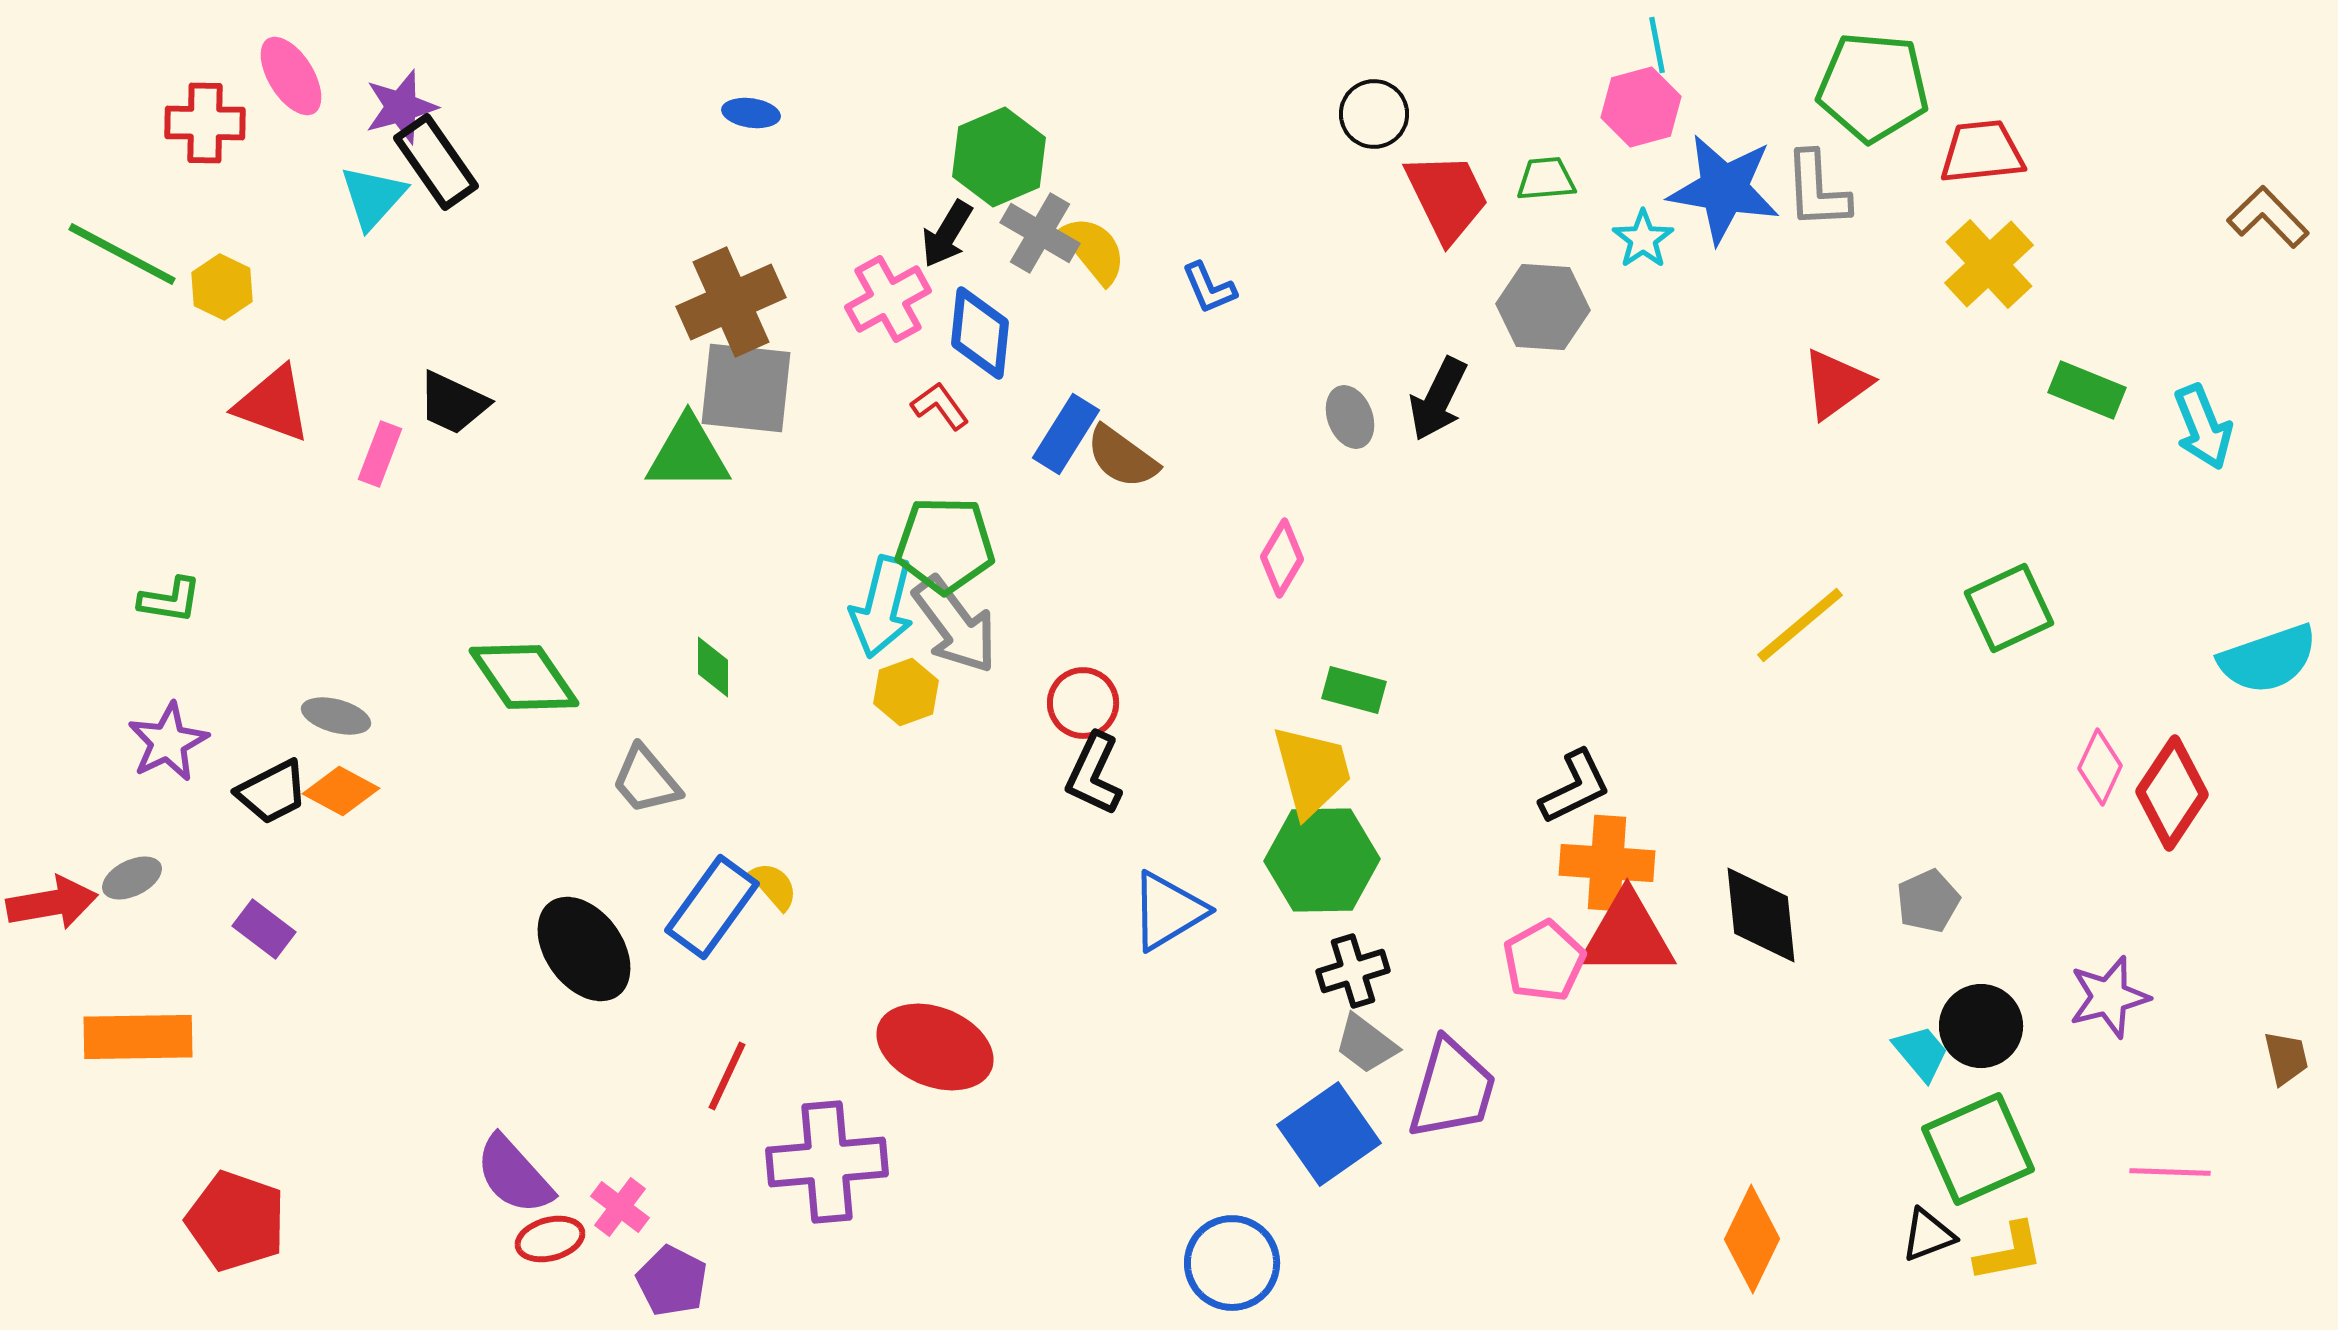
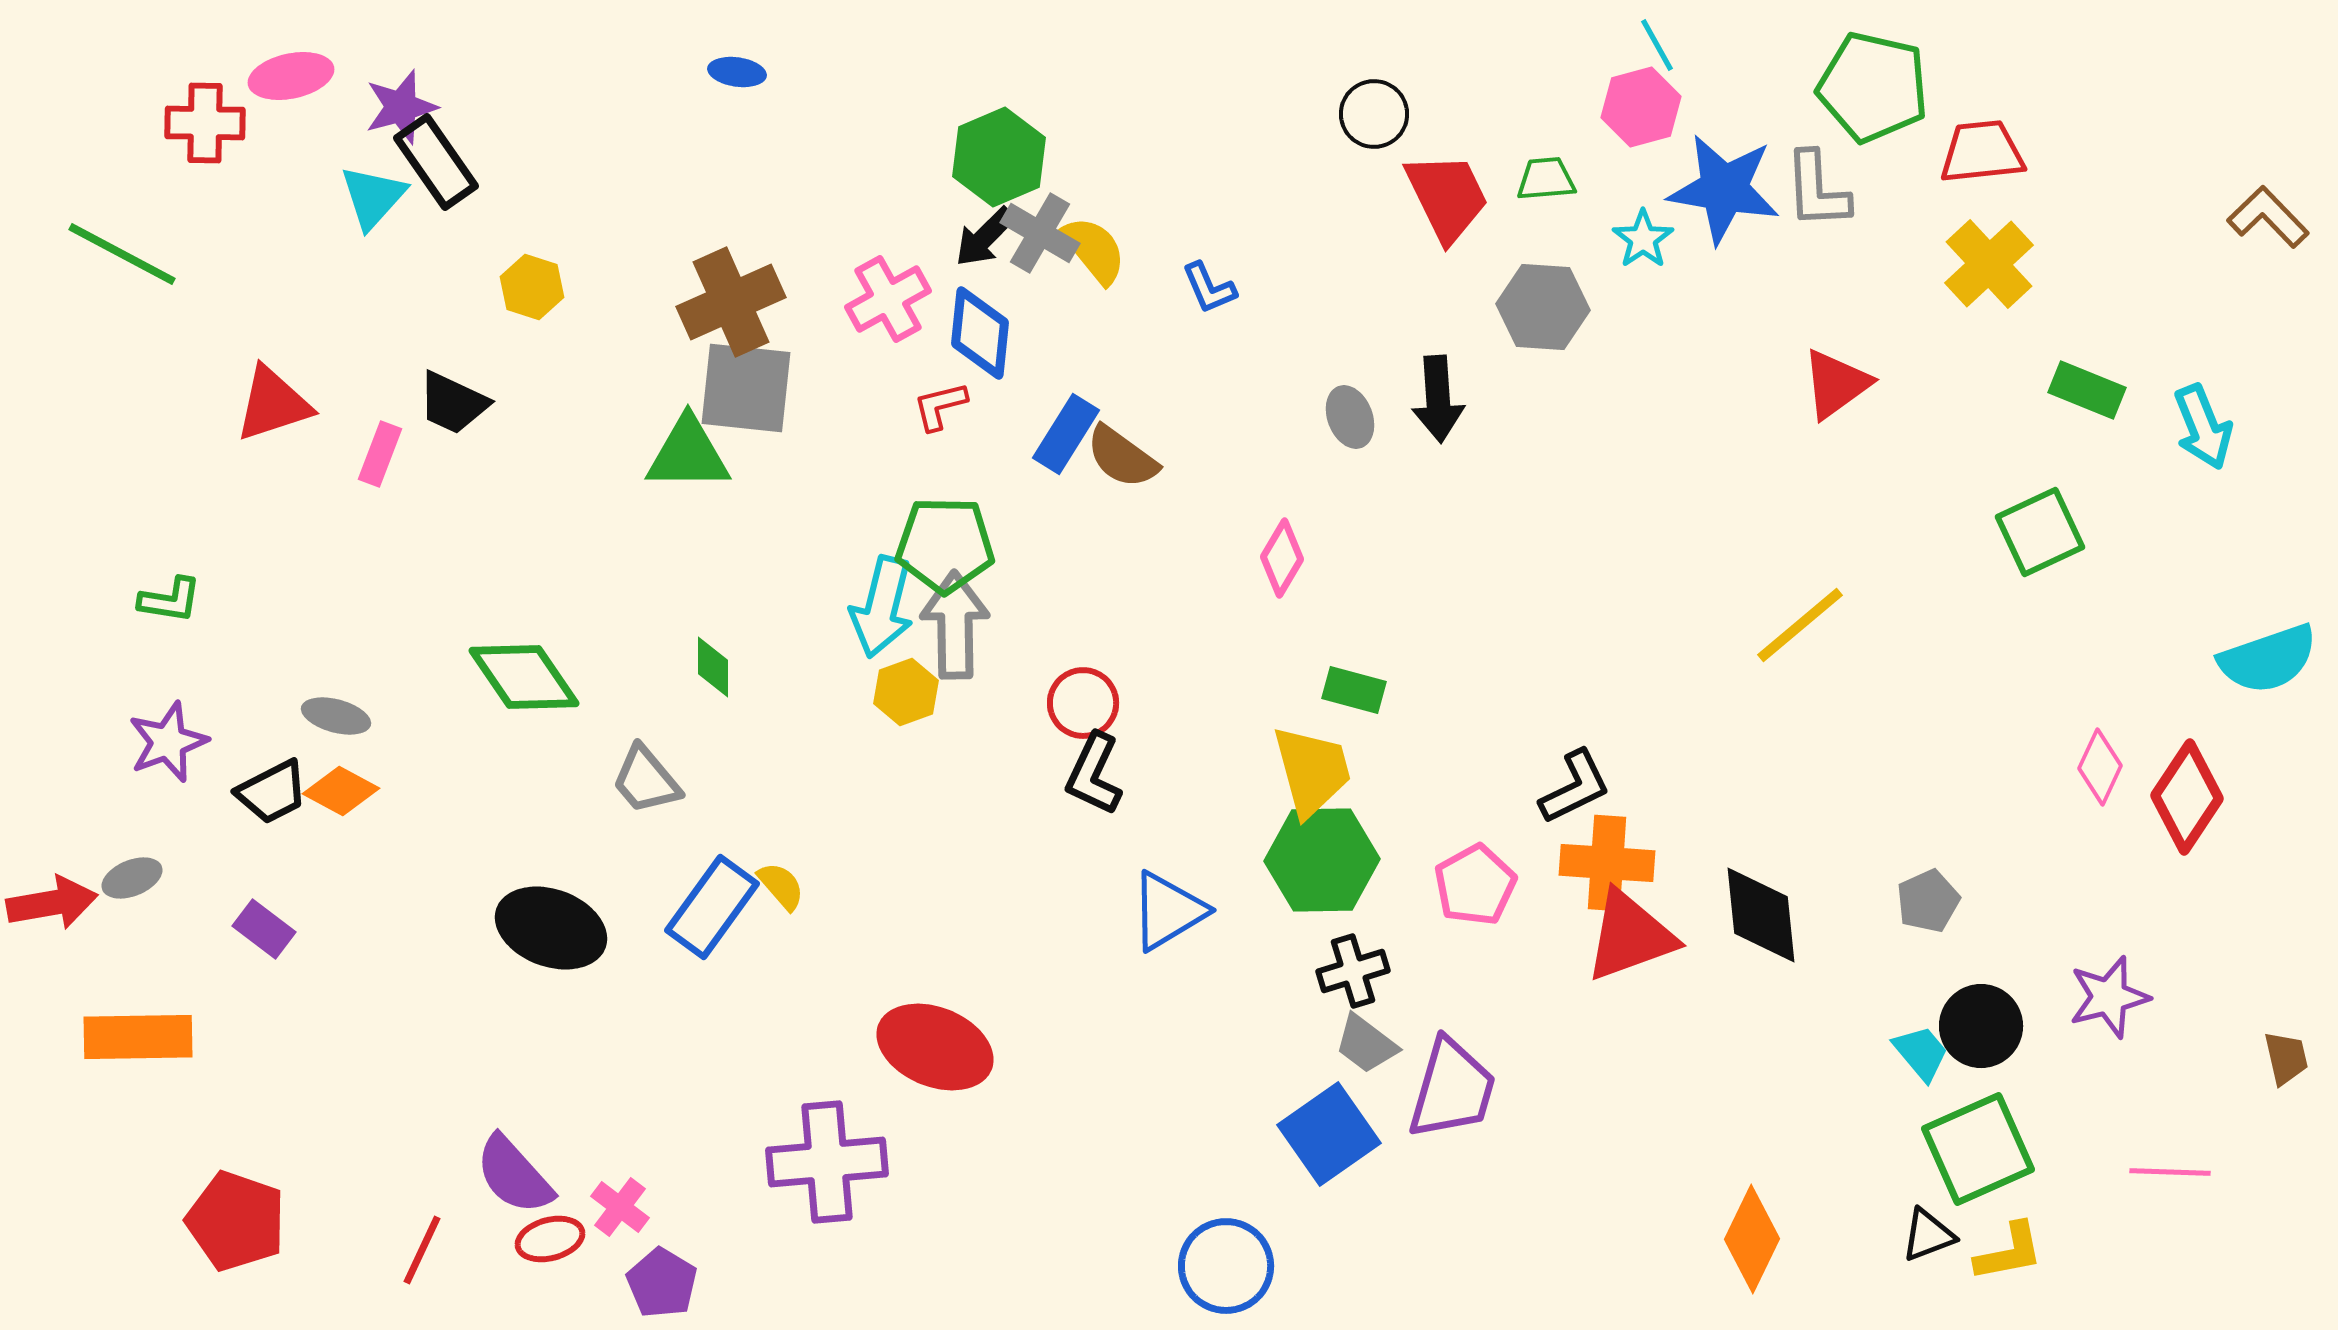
cyan line at (1657, 45): rotated 18 degrees counterclockwise
pink ellipse at (291, 76): rotated 70 degrees counterclockwise
green pentagon at (1873, 87): rotated 8 degrees clockwise
blue ellipse at (751, 113): moved 14 px left, 41 px up
black arrow at (947, 234): moved 38 px right, 3 px down; rotated 14 degrees clockwise
yellow hexagon at (222, 287): moved 310 px right; rotated 8 degrees counterclockwise
black arrow at (1438, 399): rotated 30 degrees counterclockwise
red triangle at (273, 404): rotated 38 degrees counterclockwise
red L-shape at (940, 406): rotated 68 degrees counterclockwise
green square at (2009, 608): moved 31 px right, 76 px up
gray arrow at (955, 625): rotated 144 degrees counterclockwise
purple star at (168, 742): rotated 6 degrees clockwise
red diamond at (2172, 793): moved 15 px right, 4 px down
gray ellipse at (132, 878): rotated 4 degrees clockwise
yellow semicircle at (774, 886): moved 7 px right
red triangle at (1627, 935): moved 3 px right, 1 px down; rotated 20 degrees counterclockwise
black ellipse at (584, 949): moved 33 px left, 21 px up; rotated 34 degrees counterclockwise
pink pentagon at (1544, 961): moved 69 px left, 76 px up
red line at (727, 1076): moved 305 px left, 174 px down
blue circle at (1232, 1263): moved 6 px left, 3 px down
purple pentagon at (672, 1281): moved 10 px left, 2 px down; rotated 4 degrees clockwise
